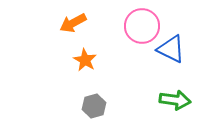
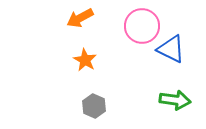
orange arrow: moved 7 px right, 5 px up
gray hexagon: rotated 20 degrees counterclockwise
